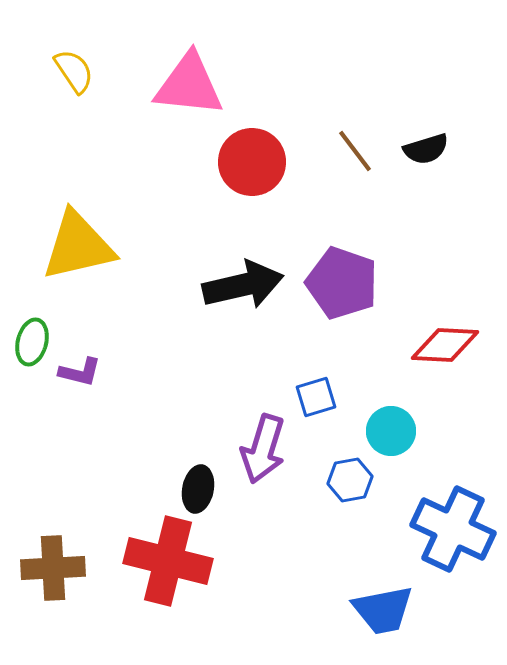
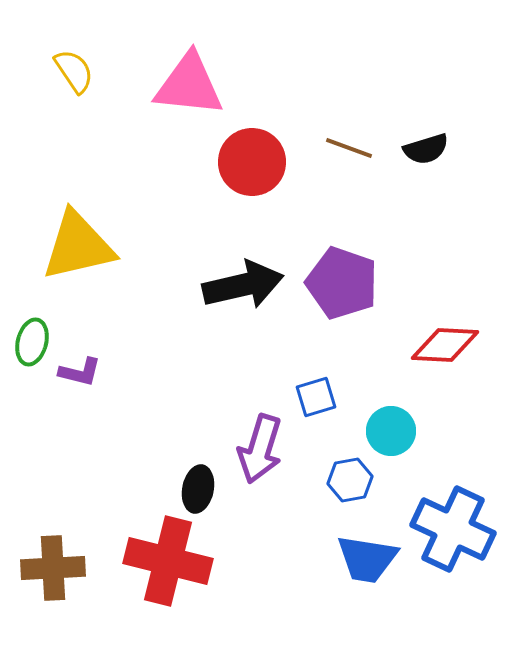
brown line: moved 6 px left, 3 px up; rotated 33 degrees counterclockwise
purple arrow: moved 3 px left
blue trapezoid: moved 16 px left, 51 px up; rotated 20 degrees clockwise
